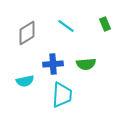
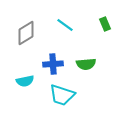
cyan line: moved 1 px left, 1 px up
gray diamond: moved 1 px left
cyan trapezoid: rotated 104 degrees clockwise
